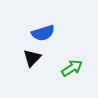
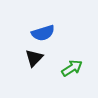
black triangle: moved 2 px right
